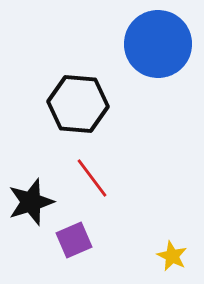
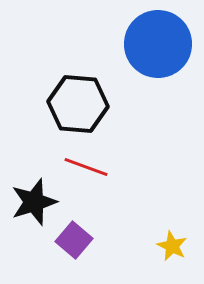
red line: moved 6 px left, 11 px up; rotated 33 degrees counterclockwise
black star: moved 3 px right
purple square: rotated 27 degrees counterclockwise
yellow star: moved 10 px up
